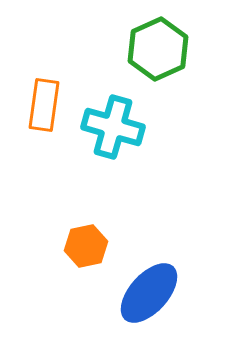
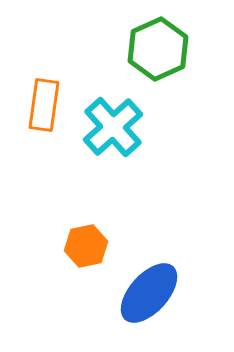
cyan cross: rotated 32 degrees clockwise
